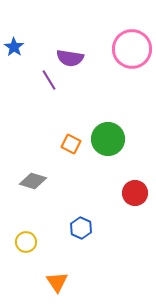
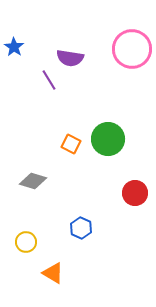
orange triangle: moved 4 px left, 9 px up; rotated 25 degrees counterclockwise
